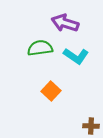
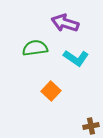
green semicircle: moved 5 px left
cyan L-shape: moved 2 px down
brown cross: rotated 14 degrees counterclockwise
